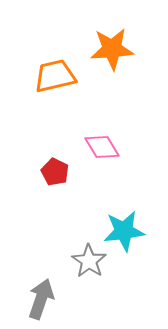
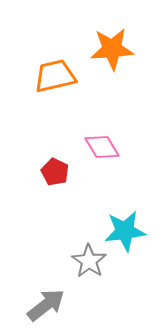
cyan star: moved 1 px right
gray arrow: moved 5 px right, 6 px down; rotated 33 degrees clockwise
